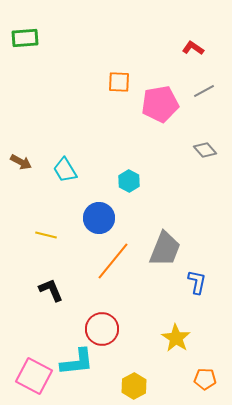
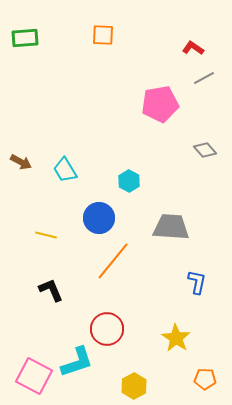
orange square: moved 16 px left, 47 px up
gray line: moved 13 px up
gray trapezoid: moved 6 px right, 22 px up; rotated 108 degrees counterclockwise
red circle: moved 5 px right
cyan L-shape: rotated 12 degrees counterclockwise
